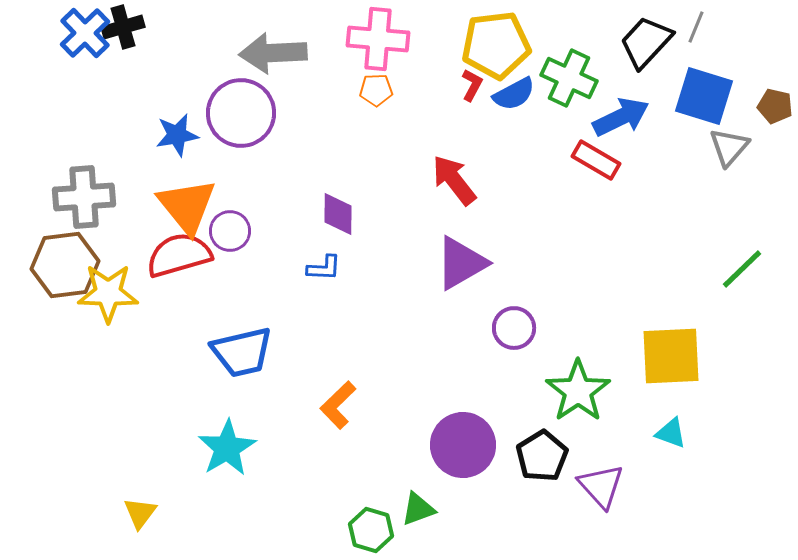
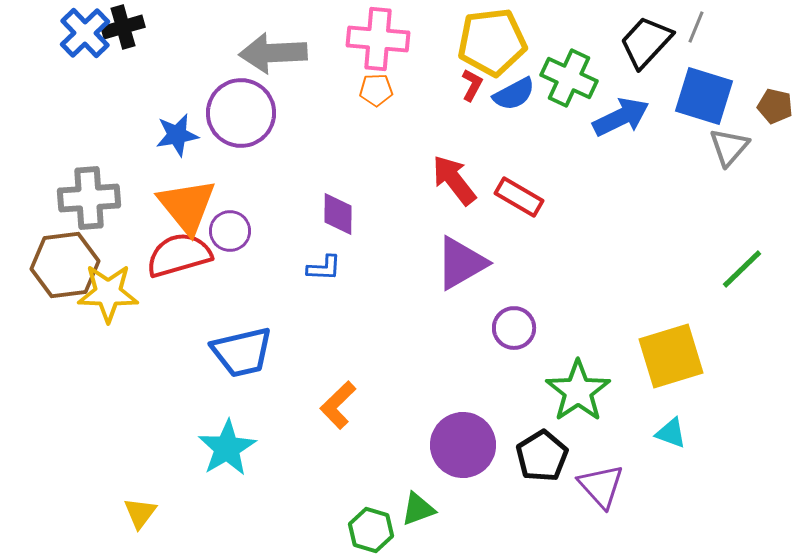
yellow pentagon at (496, 45): moved 4 px left, 3 px up
red rectangle at (596, 160): moved 77 px left, 37 px down
gray cross at (84, 197): moved 5 px right, 1 px down
yellow square at (671, 356): rotated 14 degrees counterclockwise
